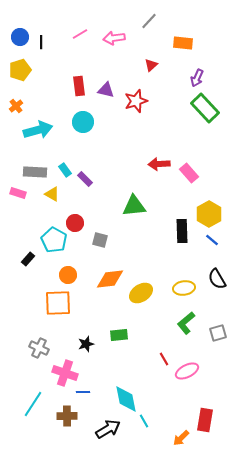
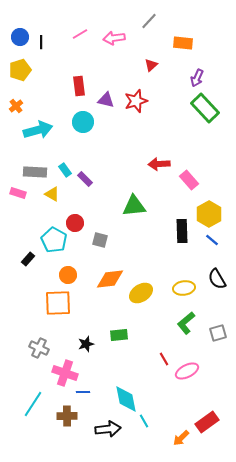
purple triangle at (106, 90): moved 10 px down
pink rectangle at (189, 173): moved 7 px down
red rectangle at (205, 420): moved 2 px right, 2 px down; rotated 45 degrees clockwise
black arrow at (108, 429): rotated 25 degrees clockwise
